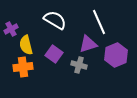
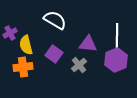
white line: moved 18 px right, 14 px down; rotated 25 degrees clockwise
purple cross: moved 1 px left, 4 px down
purple triangle: rotated 24 degrees clockwise
purple hexagon: moved 5 px down
gray cross: rotated 35 degrees clockwise
